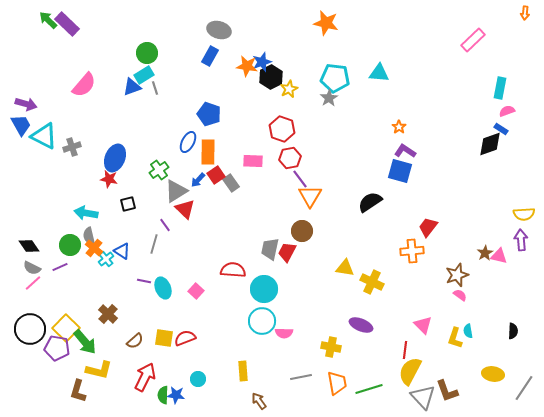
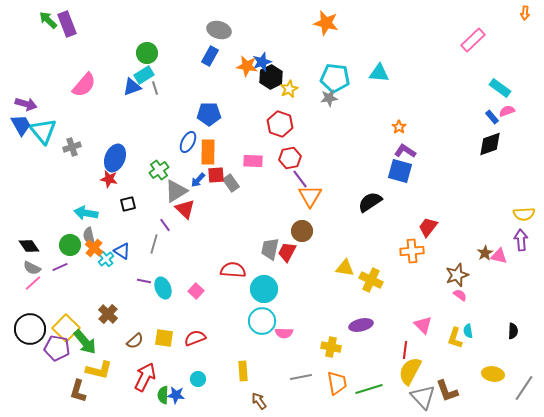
purple rectangle at (67, 24): rotated 25 degrees clockwise
cyan rectangle at (500, 88): rotated 65 degrees counterclockwise
gray star at (329, 98): rotated 24 degrees clockwise
blue pentagon at (209, 114): rotated 20 degrees counterclockwise
red hexagon at (282, 129): moved 2 px left, 5 px up
blue rectangle at (501, 129): moved 9 px left, 12 px up; rotated 16 degrees clockwise
cyan triangle at (44, 136): moved 1 px left, 5 px up; rotated 24 degrees clockwise
red square at (216, 175): rotated 30 degrees clockwise
yellow cross at (372, 282): moved 1 px left, 2 px up
purple ellipse at (361, 325): rotated 35 degrees counterclockwise
red semicircle at (185, 338): moved 10 px right
